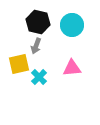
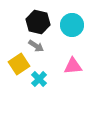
gray arrow: rotated 77 degrees counterclockwise
yellow square: rotated 20 degrees counterclockwise
pink triangle: moved 1 px right, 2 px up
cyan cross: moved 2 px down
